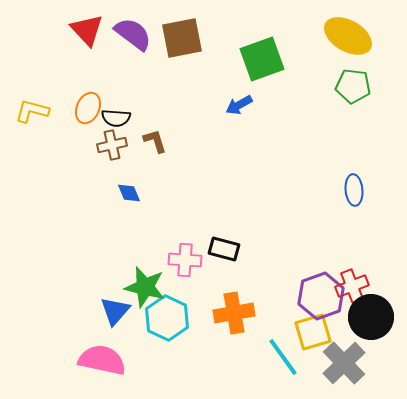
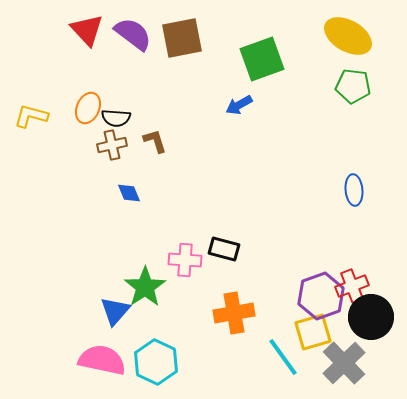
yellow L-shape: moved 1 px left, 5 px down
green star: rotated 24 degrees clockwise
cyan hexagon: moved 11 px left, 44 px down
